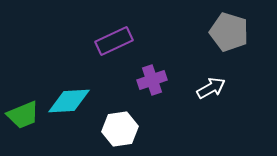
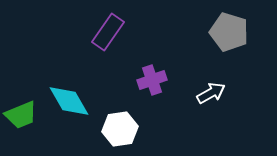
purple rectangle: moved 6 px left, 9 px up; rotated 30 degrees counterclockwise
white arrow: moved 5 px down
cyan diamond: rotated 63 degrees clockwise
green trapezoid: moved 2 px left
